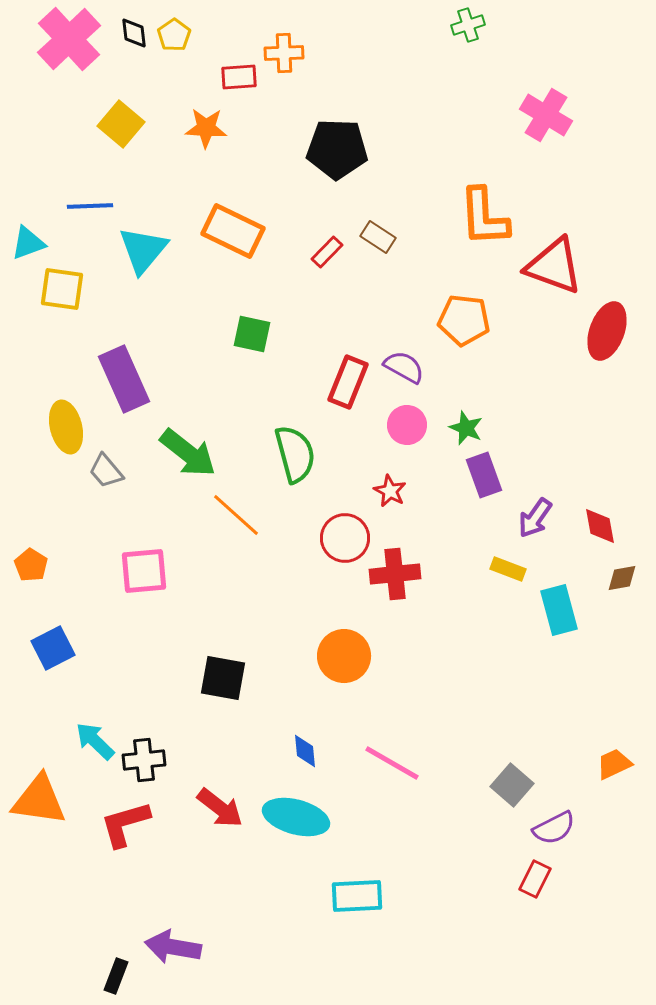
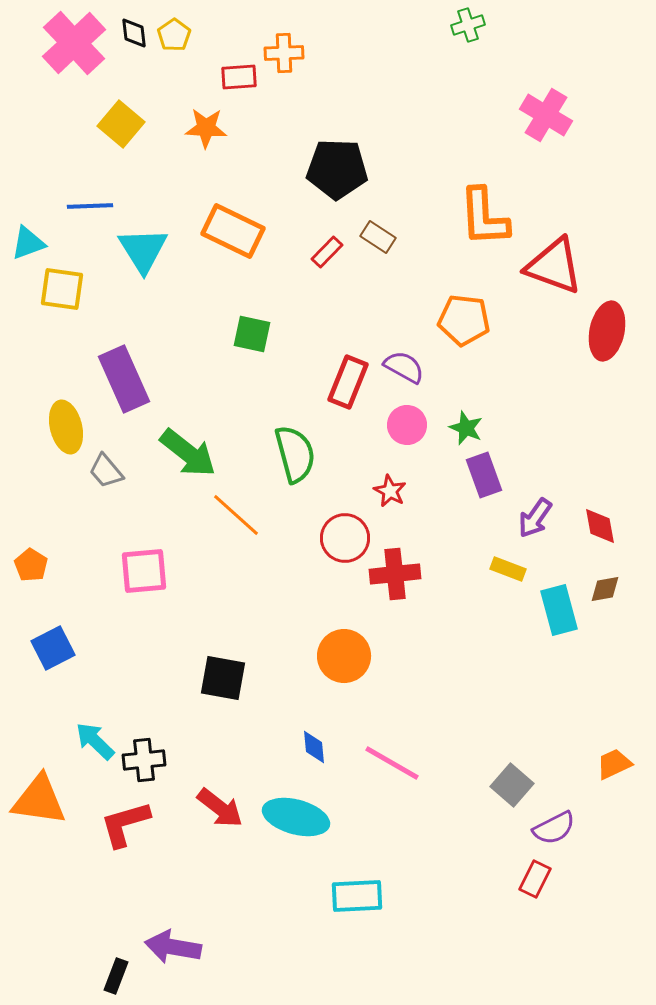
pink cross at (69, 39): moved 5 px right, 4 px down
black pentagon at (337, 149): moved 20 px down
cyan triangle at (143, 250): rotated 12 degrees counterclockwise
red ellipse at (607, 331): rotated 8 degrees counterclockwise
brown diamond at (622, 578): moved 17 px left, 11 px down
blue diamond at (305, 751): moved 9 px right, 4 px up
